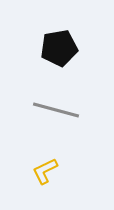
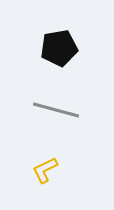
yellow L-shape: moved 1 px up
